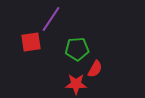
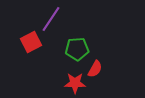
red square: rotated 20 degrees counterclockwise
red star: moved 1 px left, 1 px up
